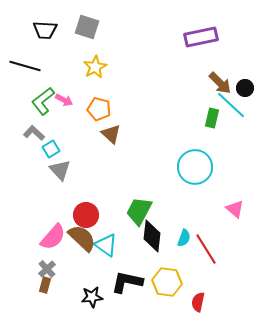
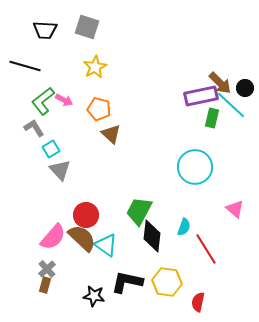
purple rectangle: moved 59 px down
gray L-shape: moved 5 px up; rotated 15 degrees clockwise
cyan semicircle: moved 11 px up
black star: moved 2 px right, 1 px up; rotated 15 degrees clockwise
